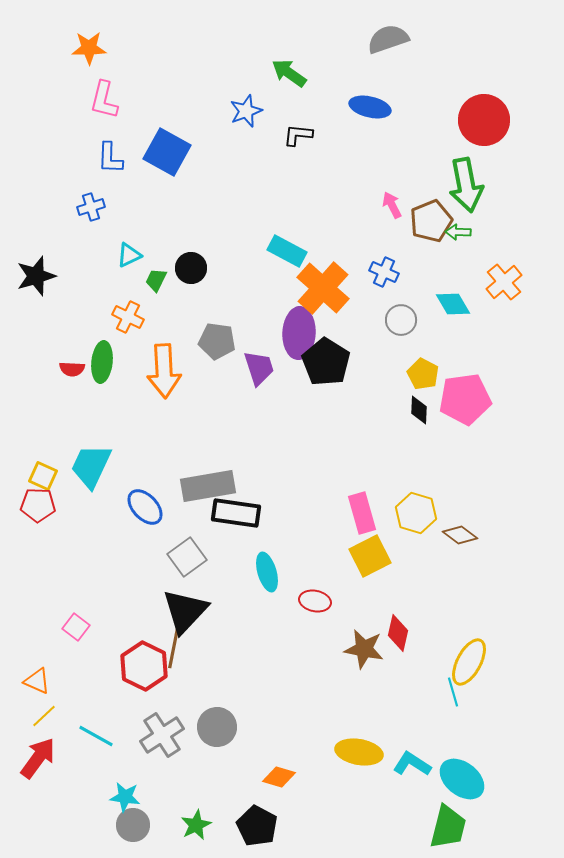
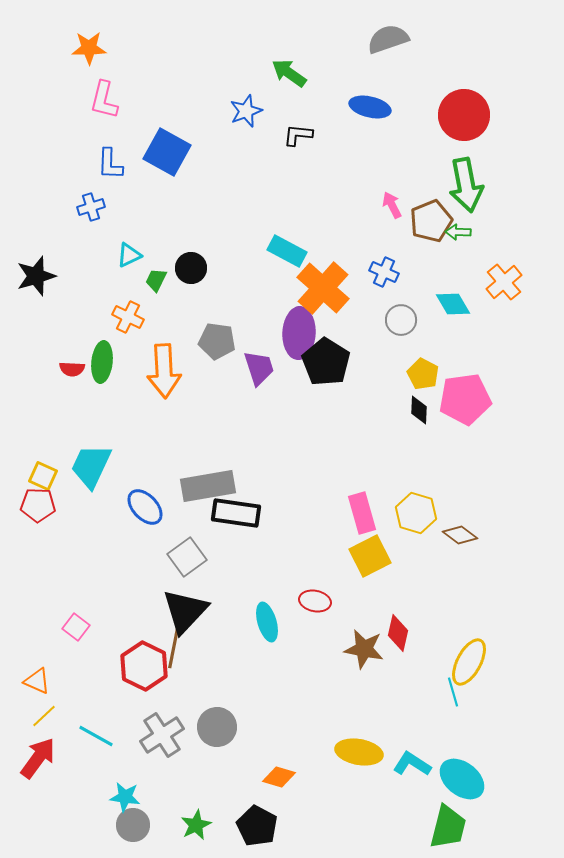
red circle at (484, 120): moved 20 px left, 5 px up
blue L-shape at (110, 158): moved 6 px down
cyan ellipse at (267, 572): moved 50 px down
